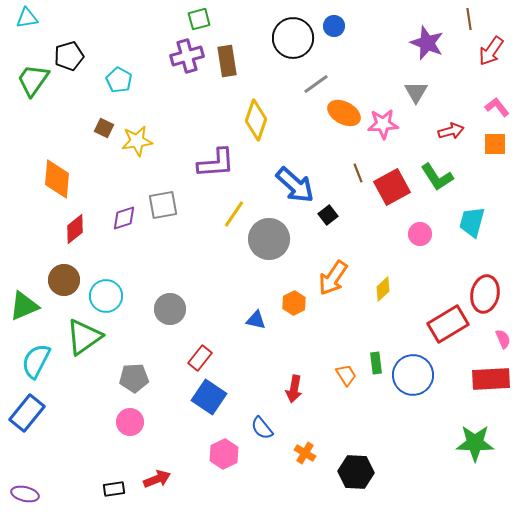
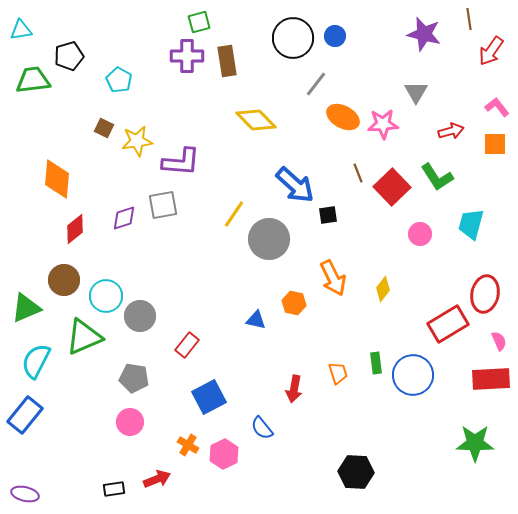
cyan triangle at (27, 18): moved 6 px left, 12 px down
green square at (199, 19): moved 3 px down
blue circle at (334, 26): moved 1 px right, 10 px down
purple star at (427, 43): moved 3 px left, 9 px up; rotated 8 degrees counterclockwise
purple cross at (187, 56): rotated 16 degrees clockwise
green trapezoid at (33, 80): rotated 48 degrees clockwise
gray line at (316, 84): rotated 16 degrees counterclockwise
orange ellipse at (344, 113): moved 1 px left, 4 px down
yellow diamond at (256, 120): rotated 63 degrees counterclockwise
purple L-shape at (216, 163): moved 35 px left, 1 px up; rotated 9 degrees clockwise
red square at (392, 187): rotated 15 degrees counterclockwise
black square at (328, 215): rotated 30 degrees clockwise
cyan trapezoid at (472, 222): moved 1 px left, 2 px down
orange arrow at (333, 278): rotated 60 degrees counterclockwise
yellow diamond at (383, 289): rotated 10 degrees counterclockwise
orange hexagon at (294, 303): rotated 20 degrees counterclockwise
green triangle at (24, 306): moved 2 px right, 2 px down
gray circle at (170, 309): moved 30 px left, 7 px down
green triangle at (84, 337): rotated 12 degrees clockwise
pink semicircle at (503, 339): moved 4 px left, 2 px down
red rectangle at (200, 358): moved 13 px left, 13 px up
orange trapezoid at (346, 375): moved 8 px left, 2 px up; rotated 15 degrees clockwise
gray pentagon at (134, 378): rotated 12 degrees clockwise
blue square at (209, 397): rotated 28 degrees clockwise
blue rectangle at (27, 413): moved 2 px left, 2 px down
orange cross at (305, 453): moved 117 px left, 8 px up
